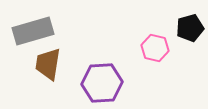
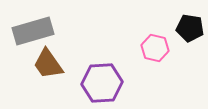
black pentagon: rotated 24 degrees clockwise
brown trapezoid: rotated 44 degrees counterclockwise
